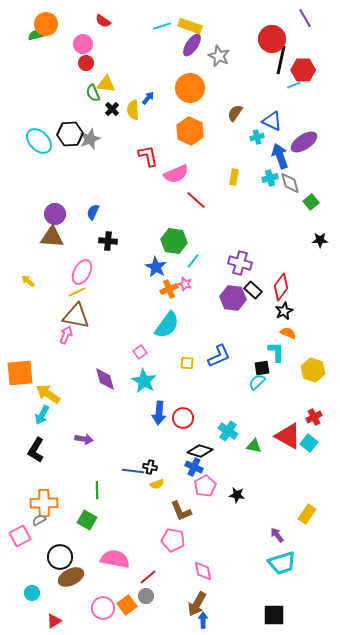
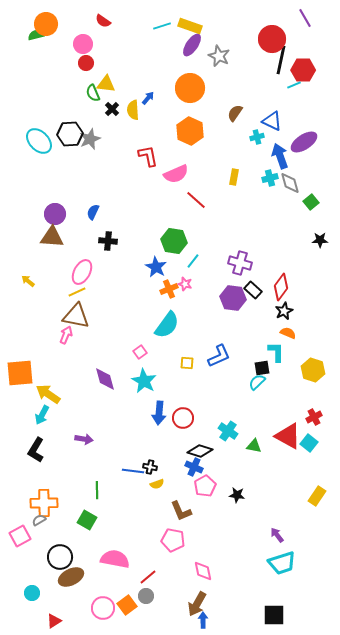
yellow rectangle at (307, 514): moved 10 px right, 18 px up
